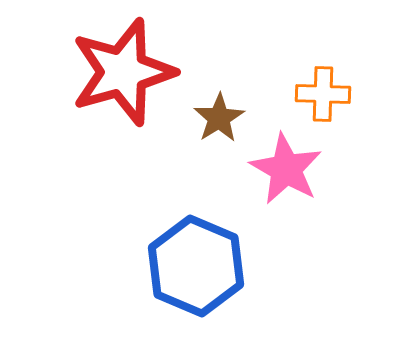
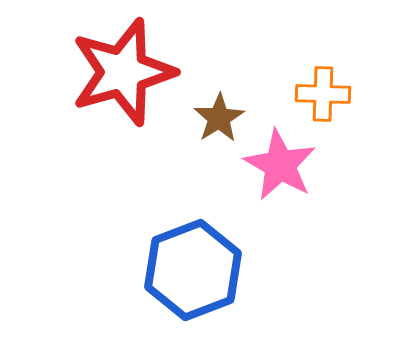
pink star: moved 6 px left, 4 px up
blue hexagon: moved 3 px left, 4 px down; rotated 16 degrees clockwise
